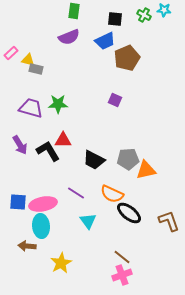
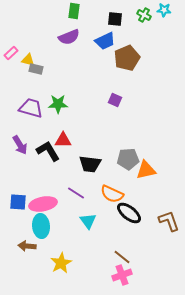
black trapezoid: moved 4 px left, 4 px down; rotated 20 degrees counterclockwise
